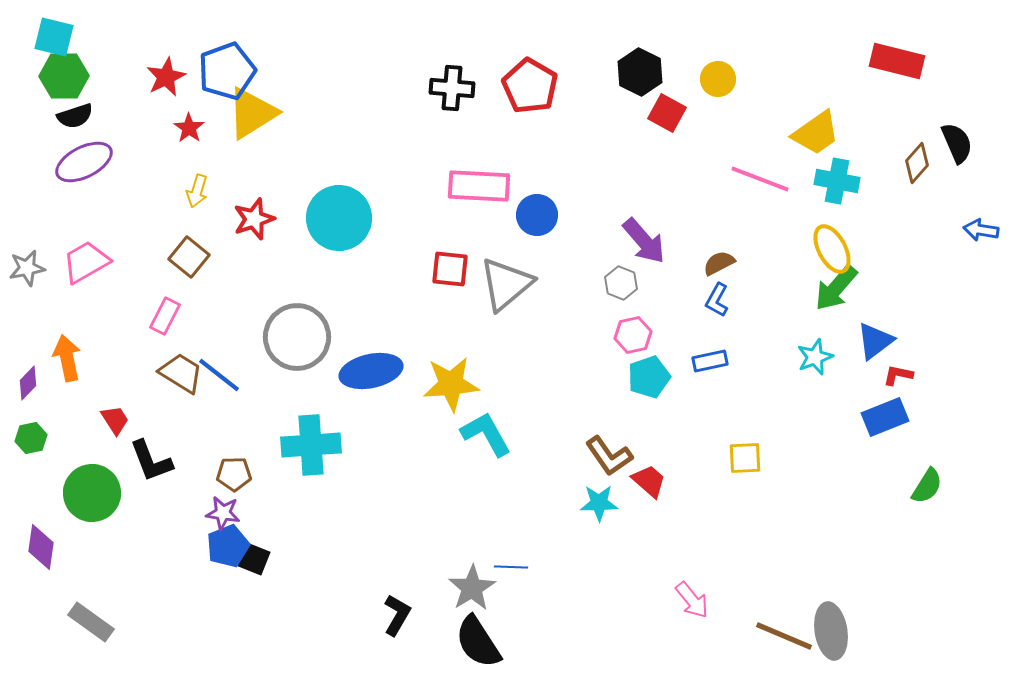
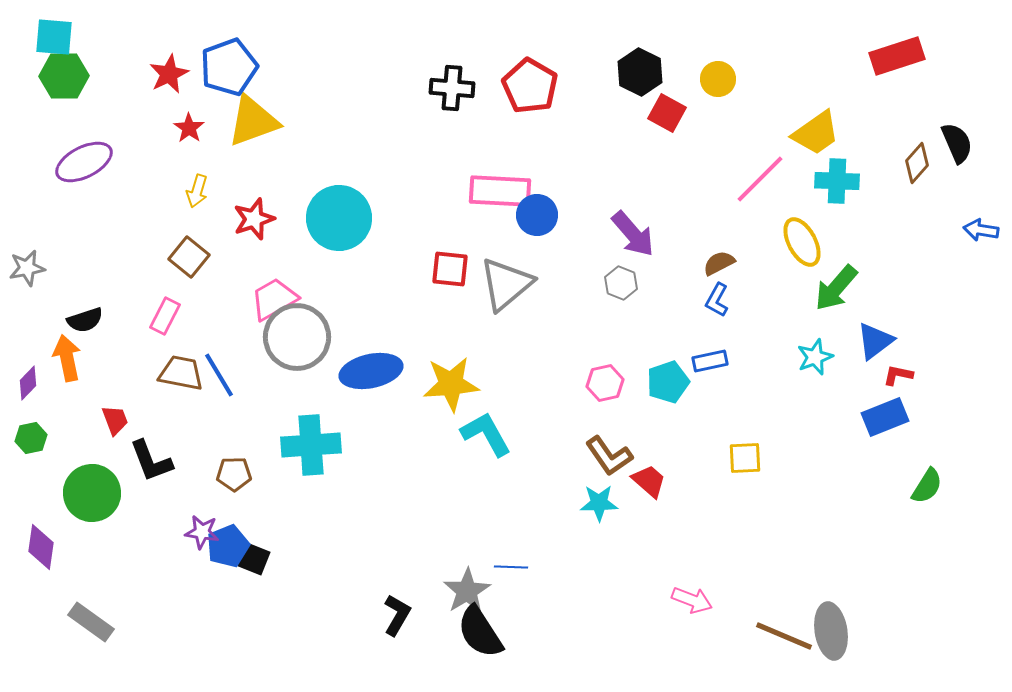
cyan square at (54, 37): rotated 9 degrees counterclockwise
red rectangle at (897, 61): moved 5 px up; rotated 32 degrees counterclockwise
blue pentagon at (227, 71): moved 2 px right, 4 px up
red star at (166, 77): moved 3 px right, 3 px up
yellow triangle at (252, 113): moved 1 px right, 8 px down; rotated 12 degrees clockwise
black semicircle at (75, 116): moved 10 px right, 204 px down
pink line at (760, 179): rotated 66 degrees counterclockwise
cyan cross at (837, 181): rotated 9 degrees counterclockwise
pink rectangle at (479, 186): moved 21 px right, 5 px down
purple arrow at (644, 241): moved 11 px left, 7 px up
yellow ellipse at (832, 249): moved 30 px left, 7 px up
pink trapezoid at (86, 262): moved 188 px right, 37 px down
pink hexagon at (633, 335): moved 28 px left, 48 px down
brown trapezoid at (181, 373): rotated 21 degrees counterclockwise
blue line at (219, 375): rotated 21 degrees clockwise
cyan pentagon at (649, 377): moved 19 px right, 5 px down
red trapezoid at (115, 420): rotated 12 degrees clockwise
purple star at (223, 513): moved 21 px left, 19 px down
gray star at (472, 588): moved 5 px left, 3 px down
pink arrow at (692, 600): rotated 30 degrees counterclockwise
black semicircle at (478, 642): moved 2 px right, 10 px up
